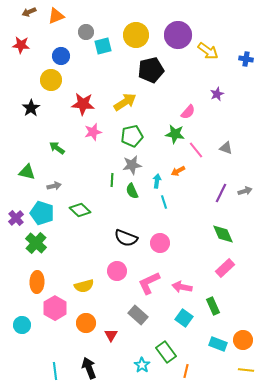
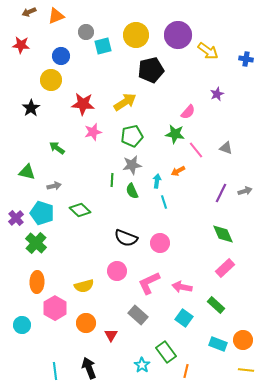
green rectangle at (213, 306): moved 3 px right, 1 px up; rotated 24 degrees counterclockwise
